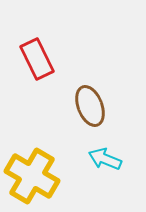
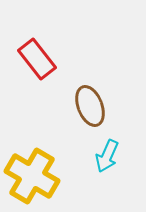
red rectangle: rotated 12 degrees counterclockwise
cyan arrow: moved 2 px right, 3 px up; rotated 88 degrees counterclockwise
